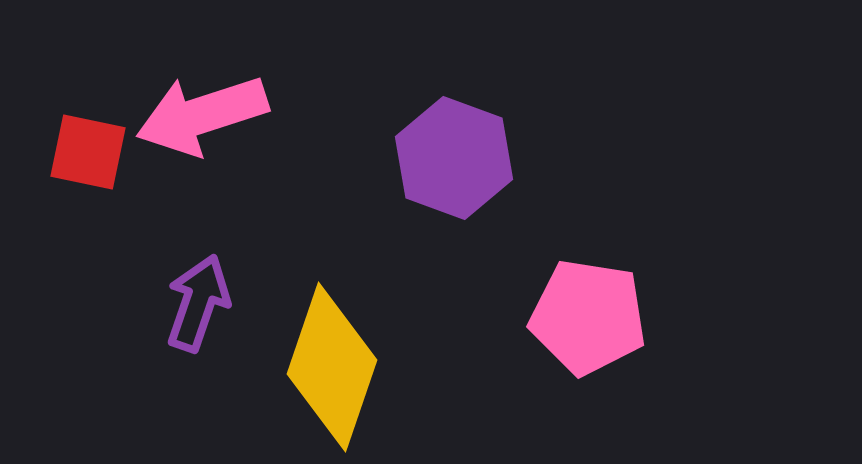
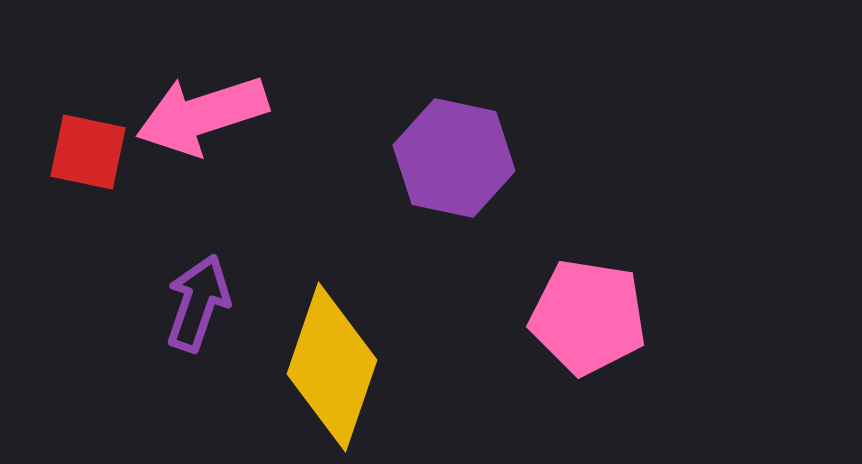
purple hexagon: rotated 8 degrees counterclockwise
